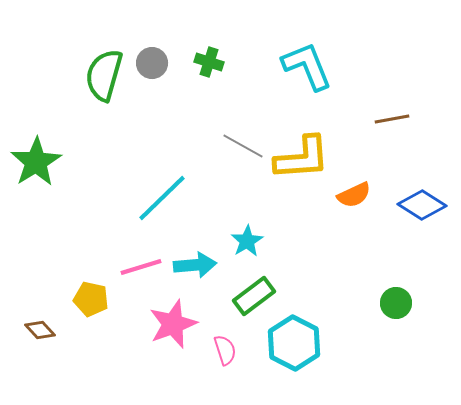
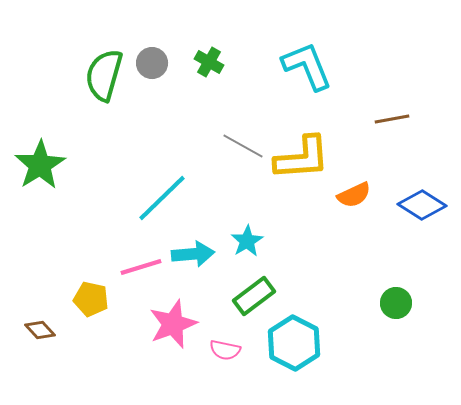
green cross: rotated 12 degrees clockwise
green star: moved 4 px right, 3 px down
cyan arrow: moved 2 px left, 11 px up
pink semicircle: rotated 120 degrees clockwise
